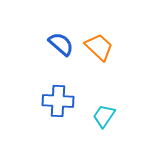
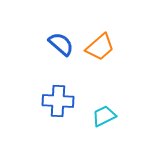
orange trapezoid: moved 1 px right; rotated 96 degrees clockwise
cyan trapezoid: rotated 30 degrees clockwise
